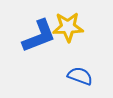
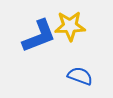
yellow star: moved 2 px right, 1 px up
